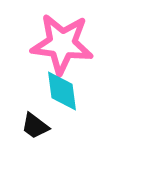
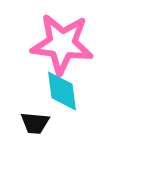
black trapezoid: moved 3 px up; rotated 32 degrees counterclockwise
